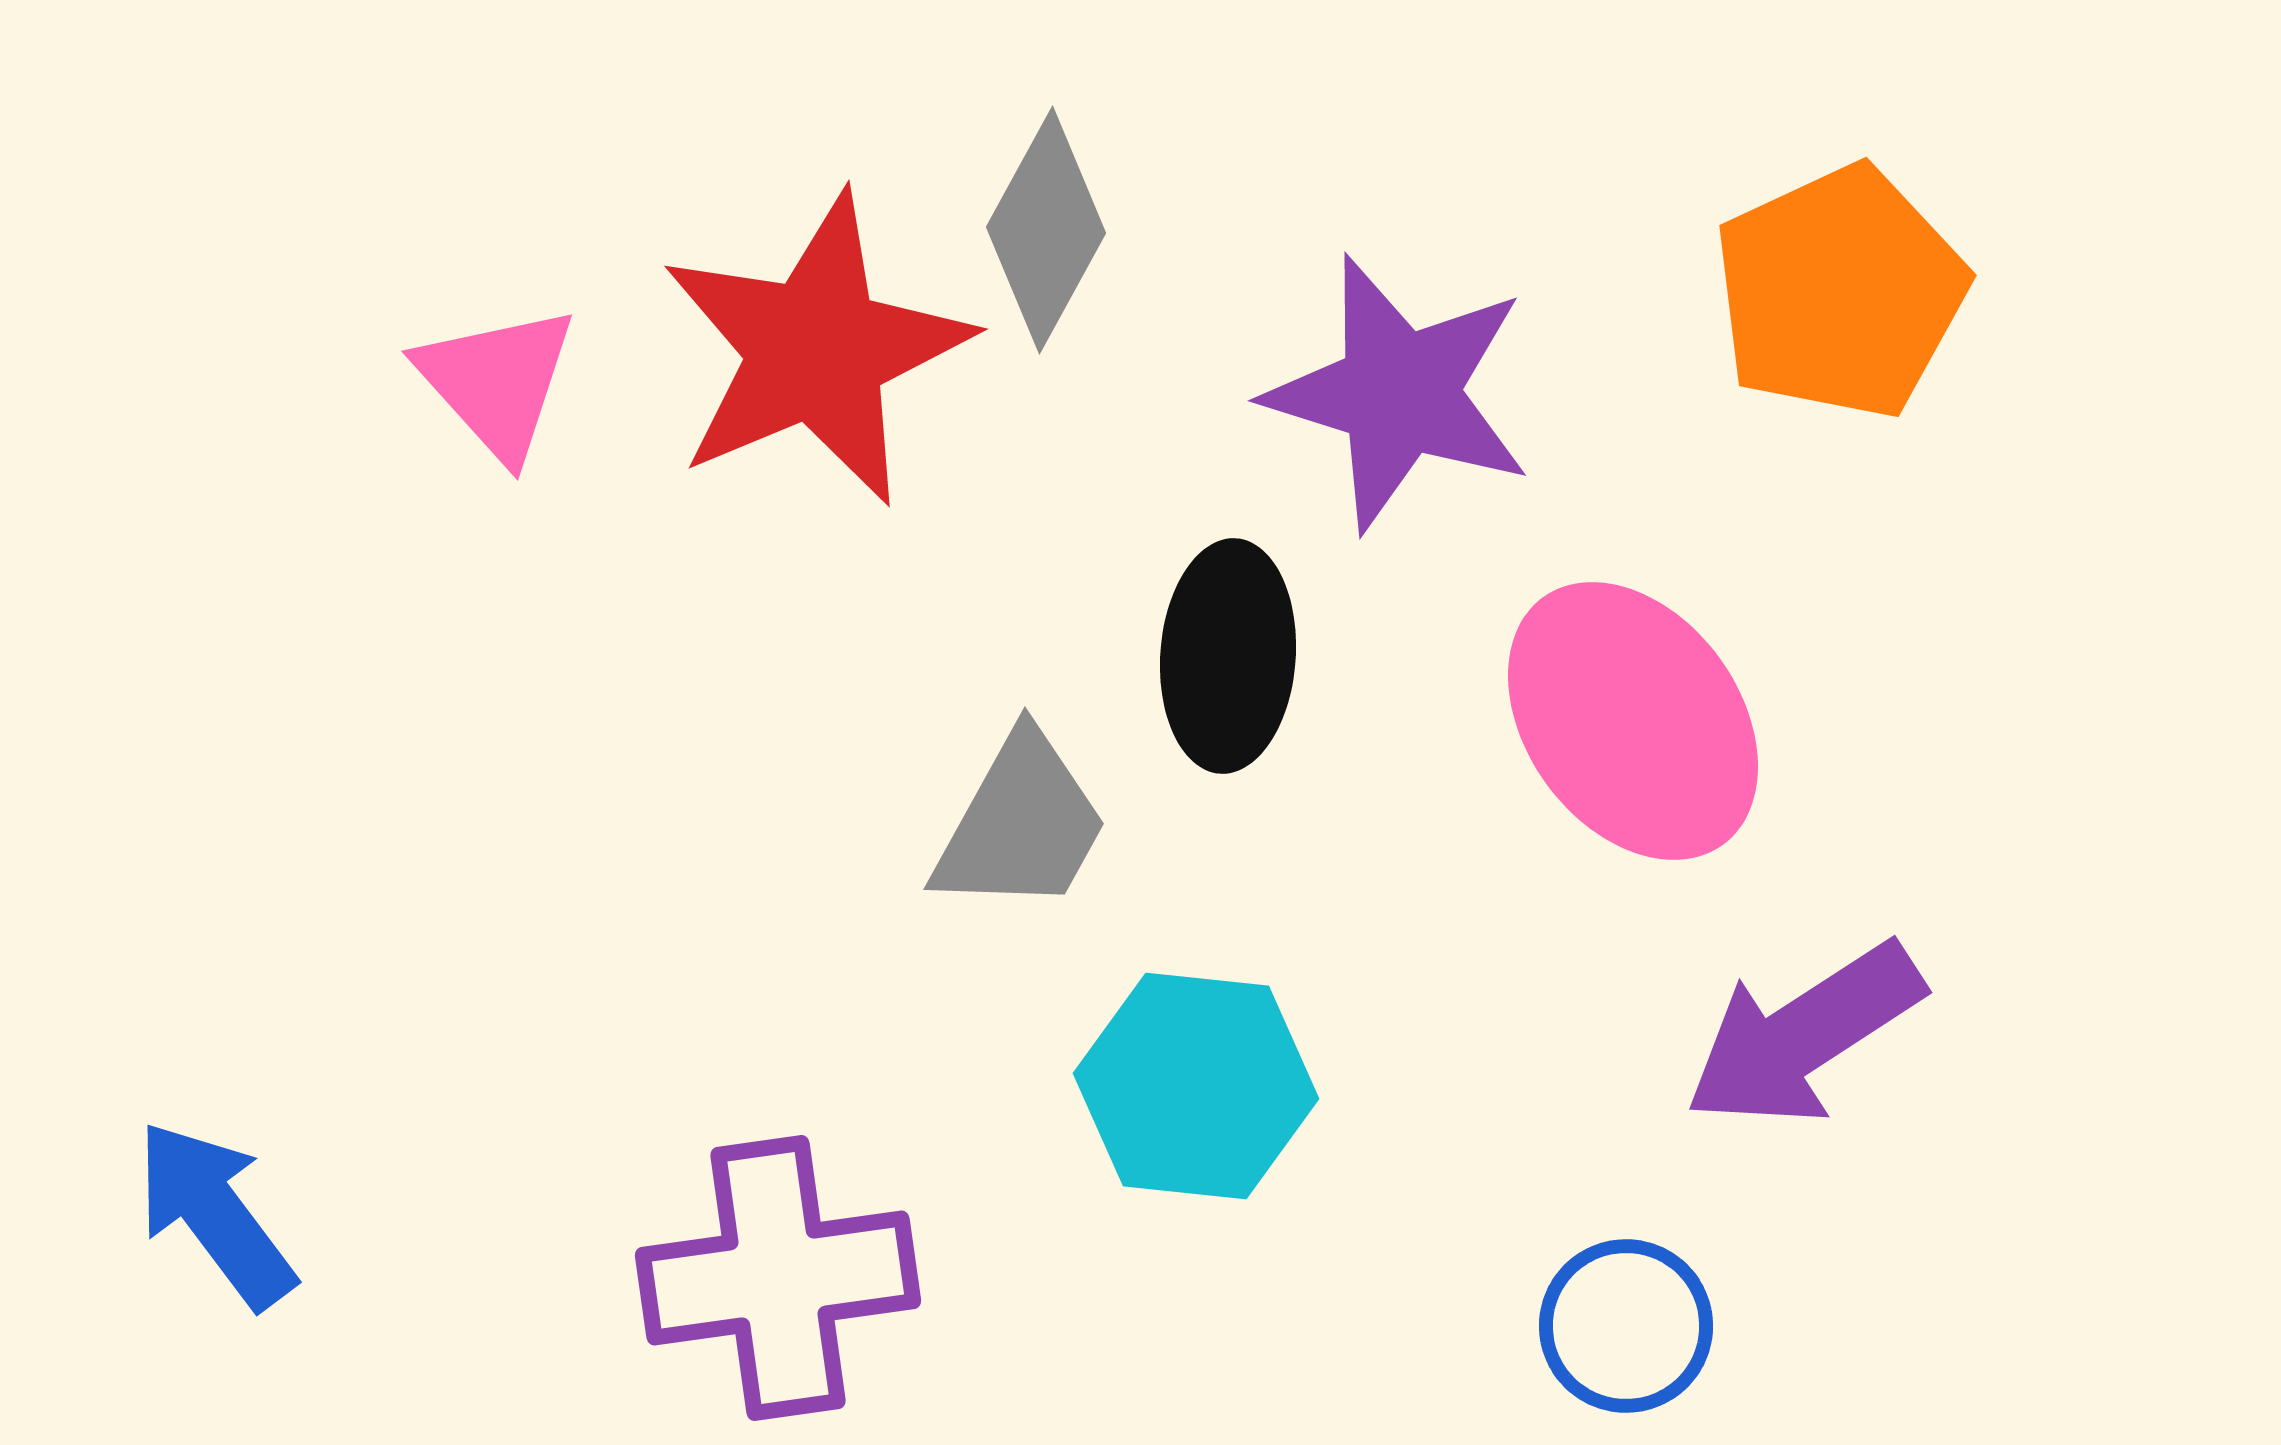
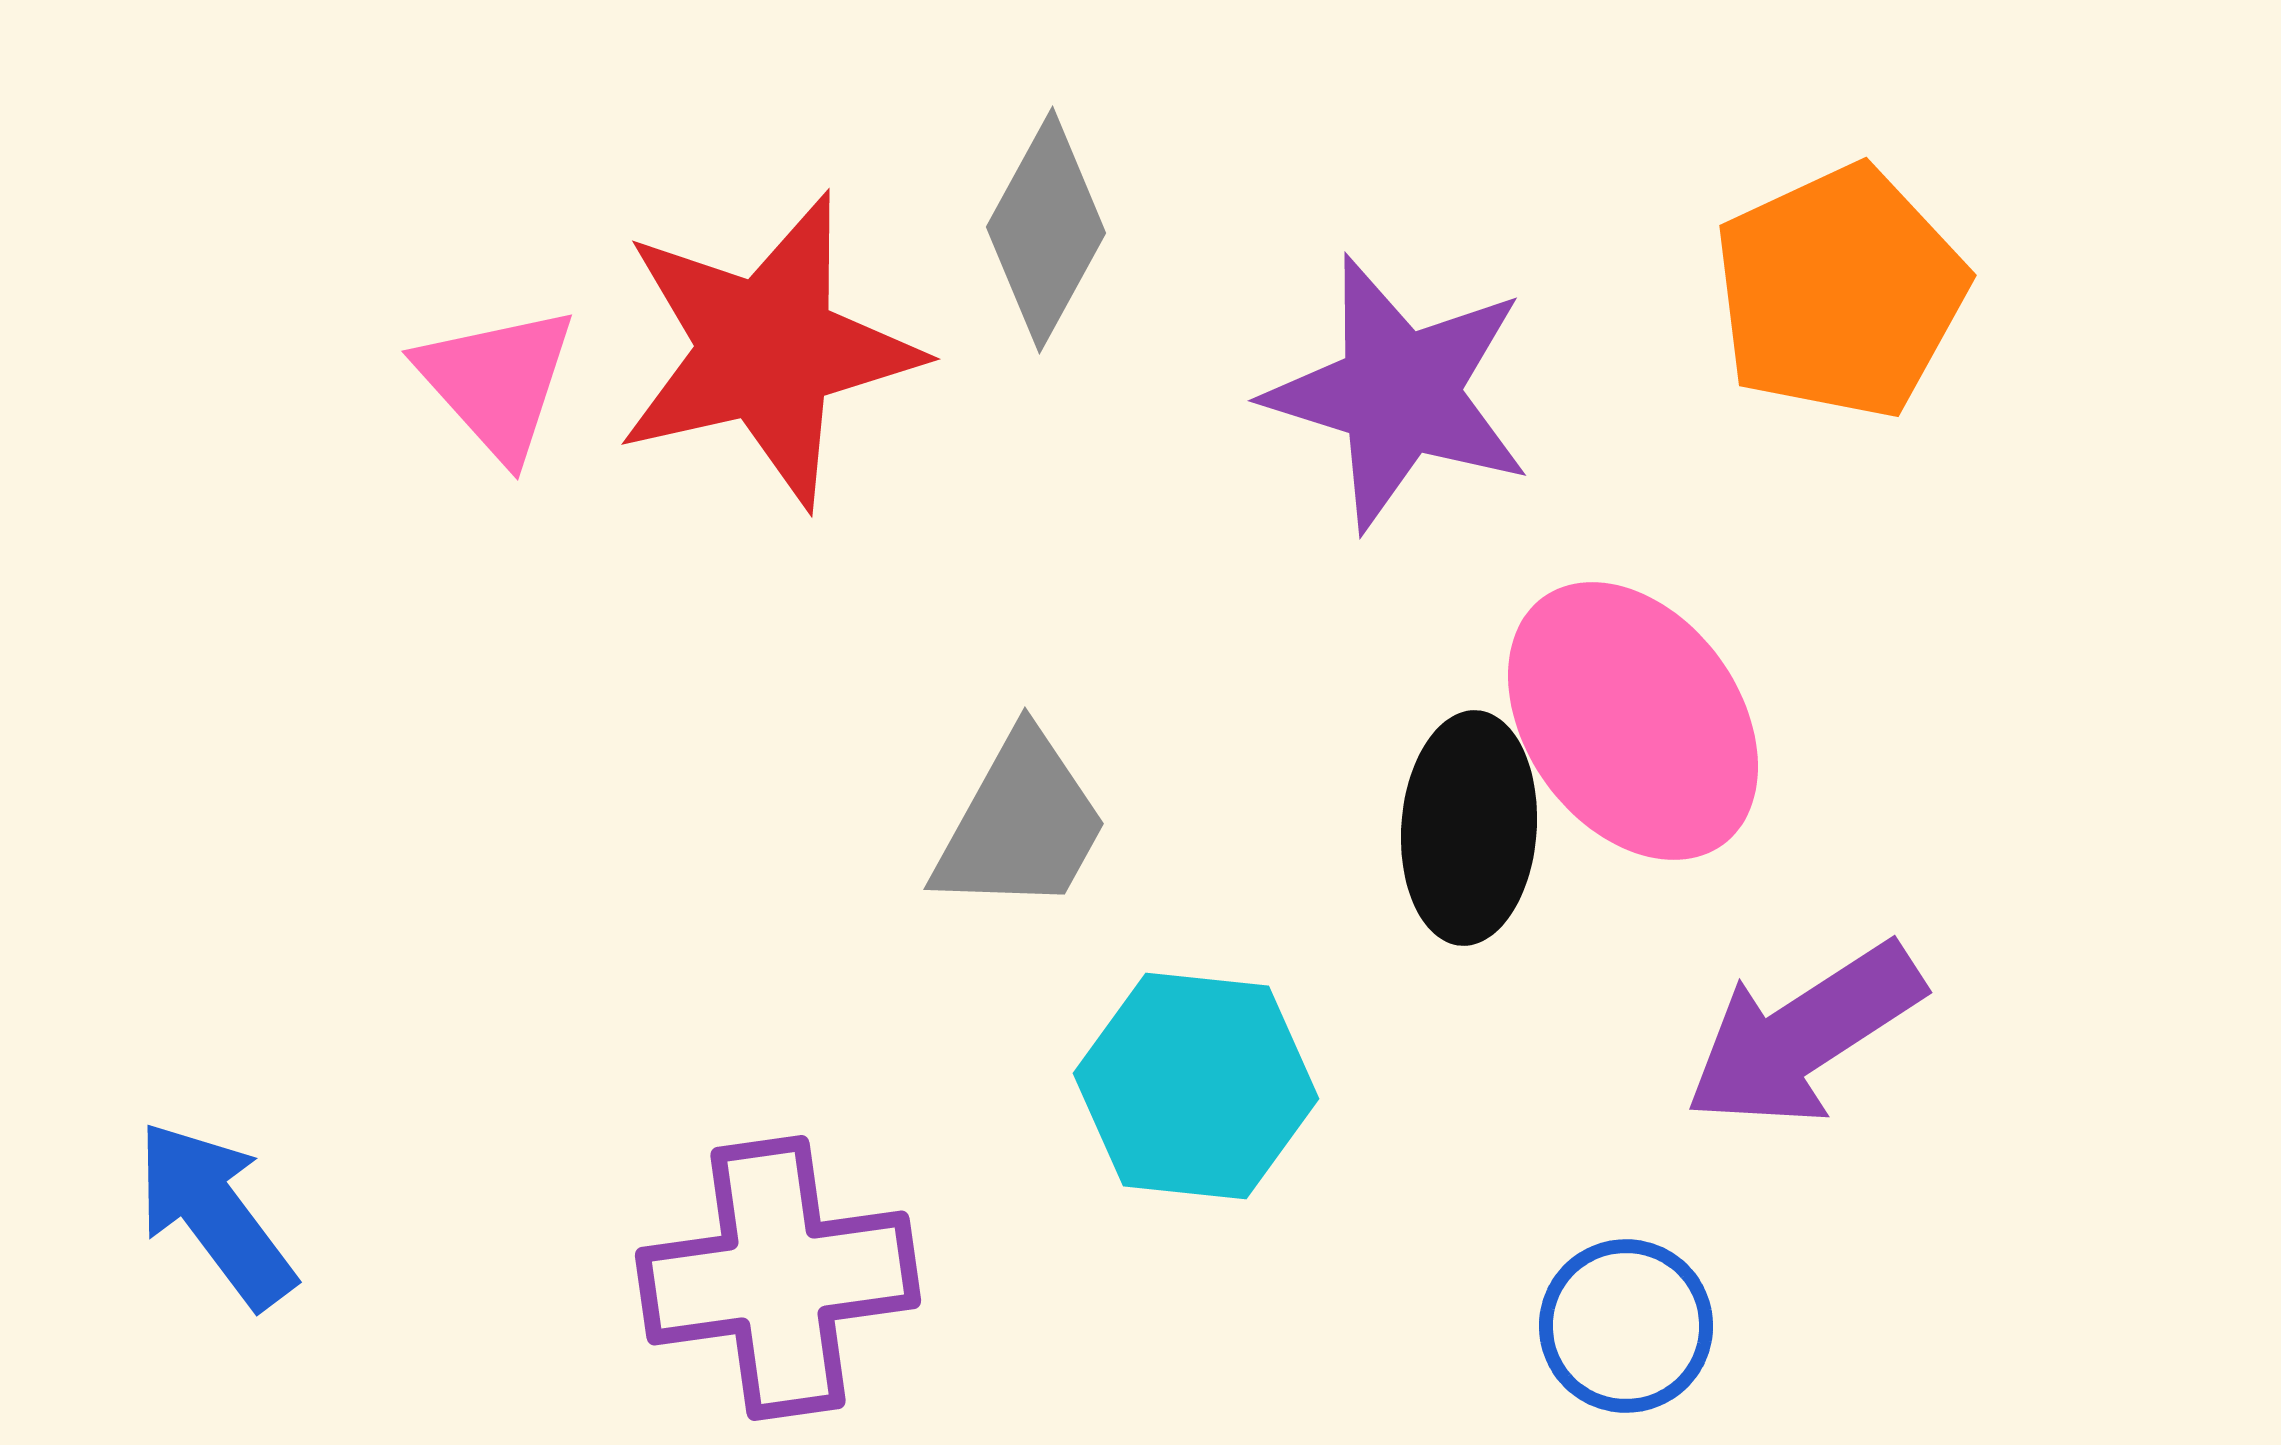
red star: moved 49 px left; rotated 10 degrees clockwise
black ellipse: moved 241 px right, 172 px down
